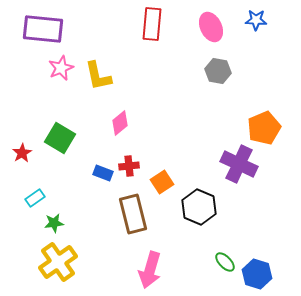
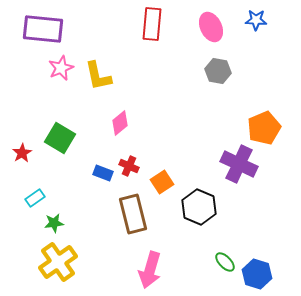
red cross: rotated 30 degrees clockwise
